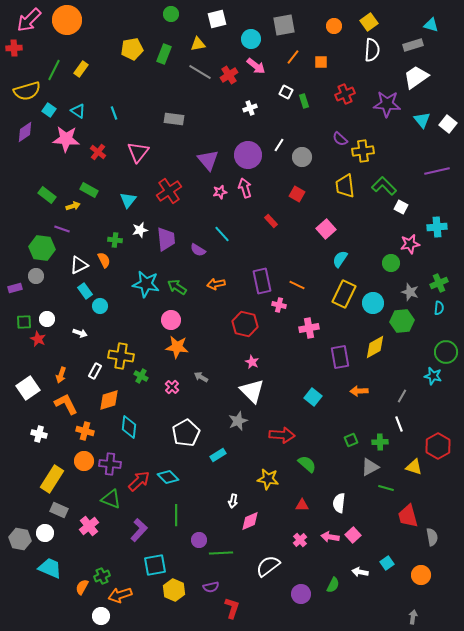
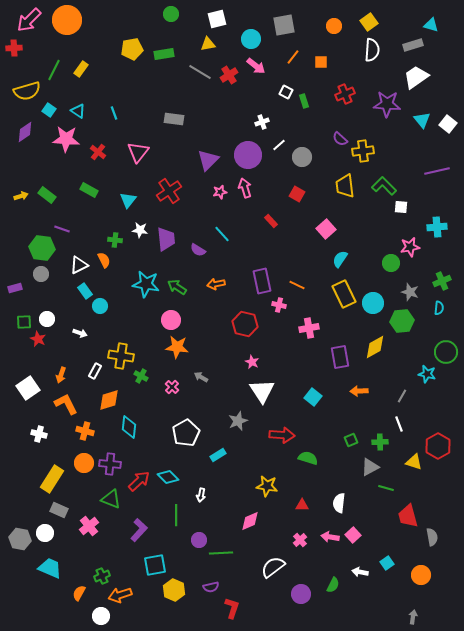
yellow triangle at (198, 44): moved 10 px right
green rectangle at (164, 54): rotated 60 degrees clockwise
white cross at (250, 108): moved 12 px right, 14 px down
white line at (279, 145): rotated 16 degrees clockwise
purple triangle at (208, 160): rotated 25 degrees clockwise
yellow arrow at (73, 206): moved 52 px left, 10 px up
white square at (401, 207): rotated 24 degrees counterclockwise
white star at (140, 230): rotated 21 degrees clockwise
pink star at (410, 244): moved 3 px down
gray circle at (36, 276): moved 5 px right, 2 px up
green cross at (439, 283): moved 3 px right, 2 px up
yellow rectangle at (344, 294): rotated 52 degrees counterclockwise
cyan star at (433, 376): moved 6 px left, 2 px up
white triangle at (252, 391): moved 10 px right; rotated 12 degrees clockwise
orange circle at (84, 461): moved 2 px down
green semicircle at (307, 464): moved 1 px right, 6 px up; rotated 24 degrees counterclockwise
yellow triangle at (414, 467): moved 5 px up
yellow star at (268, 479): moved 1 px left, 7 px down
white arrow at (233, 501): moved 32 px left, 6 px up
white semicircle at (268, 566): moved 5 px right, 1 px down
orange semicircle at (82, 587): moved 3 px left, 6 px down
